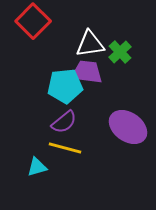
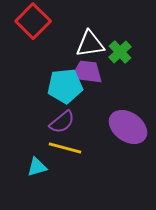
purple semicircle: moved 2 px left
